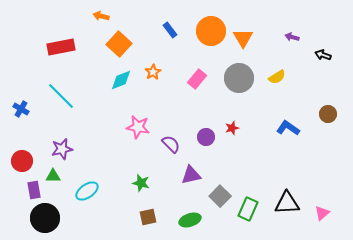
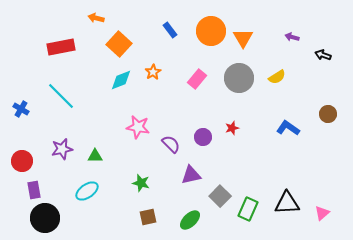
orange arrow: moved 5 px left, 2 px down
purple circle: moved 3 px left
green triangle: moved 42 px right, 20 px up
green ellipse: rotated 25 degrees counterclockwise
